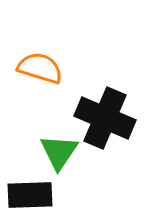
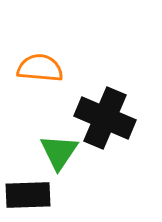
orange semicircle: rotated 12 degrees counterclockwise
black rectangle: moved 2 px left
